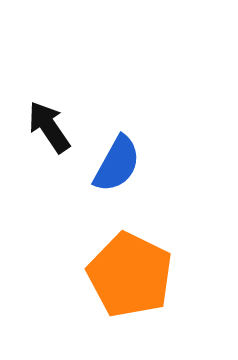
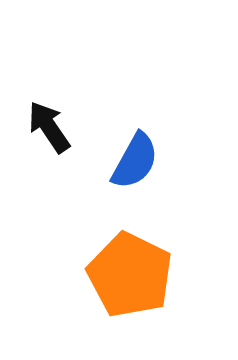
blue semicircle: moved 18 px right, 3 px up
